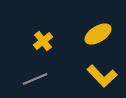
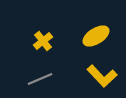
yellow ellipse: moved 2 px left, 2 px down
gray line: moved 5 px right
